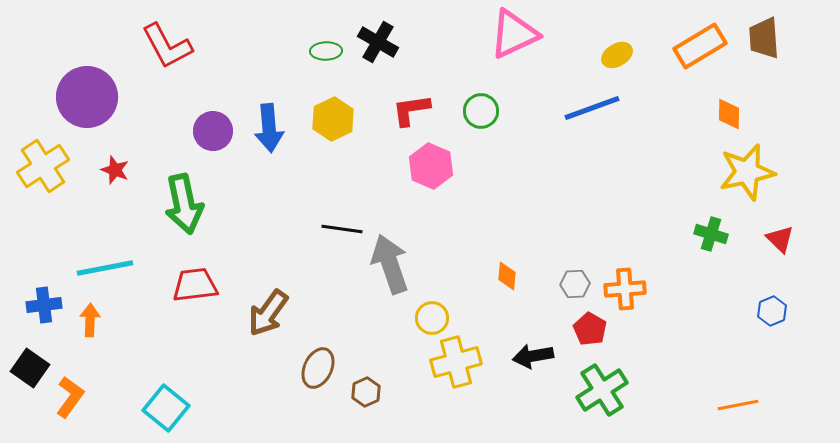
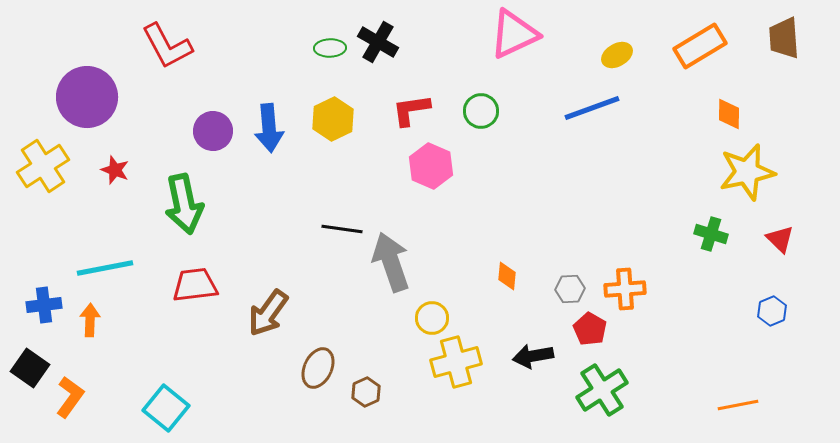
brown trapezoid at (764, 38): moved 20 px right
green ellipse at (326, 51): moved 4 px right, 3 px up
gray arrow at (390, 264): moved 1 px right, 2 px up
gray hexagon at (575, 284): moved 5 px left, 5 px down
